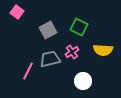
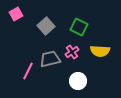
pink square: moved 1 px left, 2 px down; rotated 24 degrees clockwise
gray square: moved 2 px left, 4 px up; rotated 12 degrees counterclockwise
yellow semicircle: moved 3 px left, 1 px down
white circle: moved 5 px left
